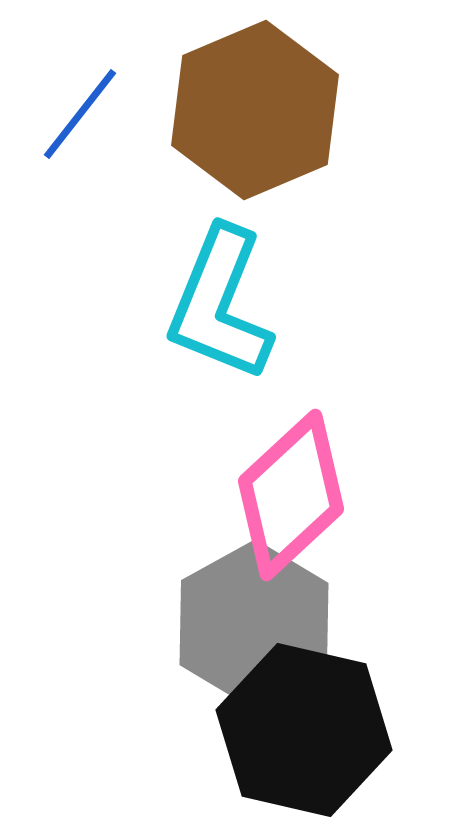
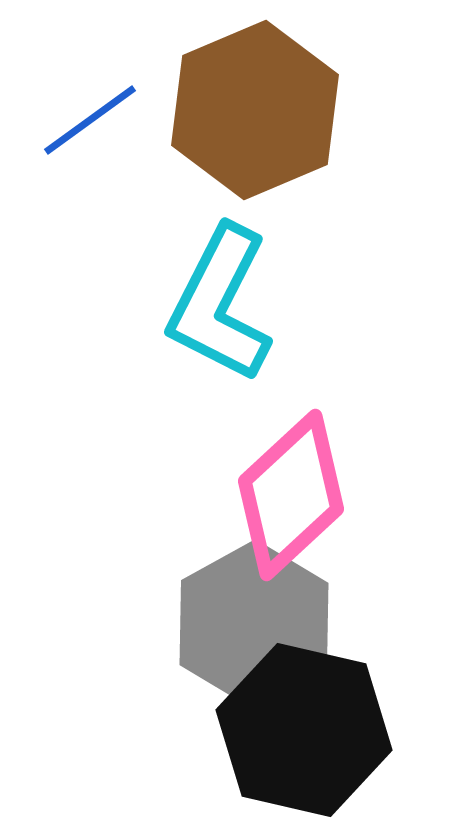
blue line: moved 10 px right, 6 px down; rotated 16 degrees clockwise
cyan L-shape: rotated 5 degrees clockwise
